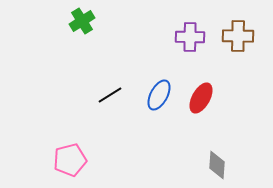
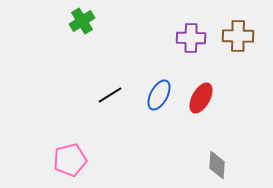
purple cross: moved 1 px right, 1 px down
